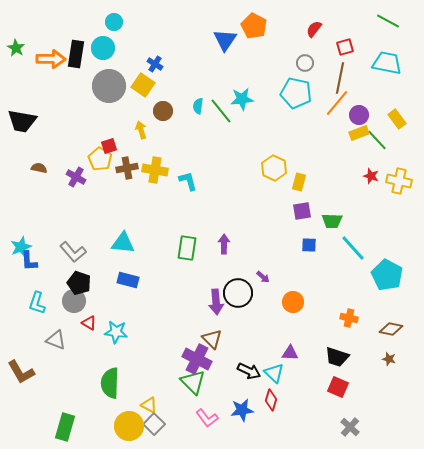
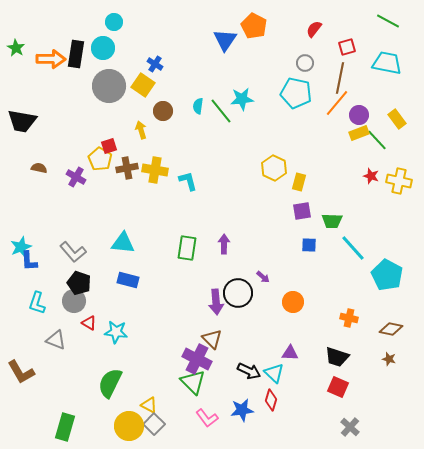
red square at (345, 47): moved 2 px right
green semicircle at (110, 383): rotated 24 degrees clockwise
